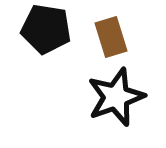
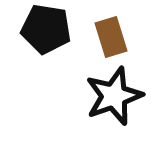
black star: moved 2 px left, 1 px up
